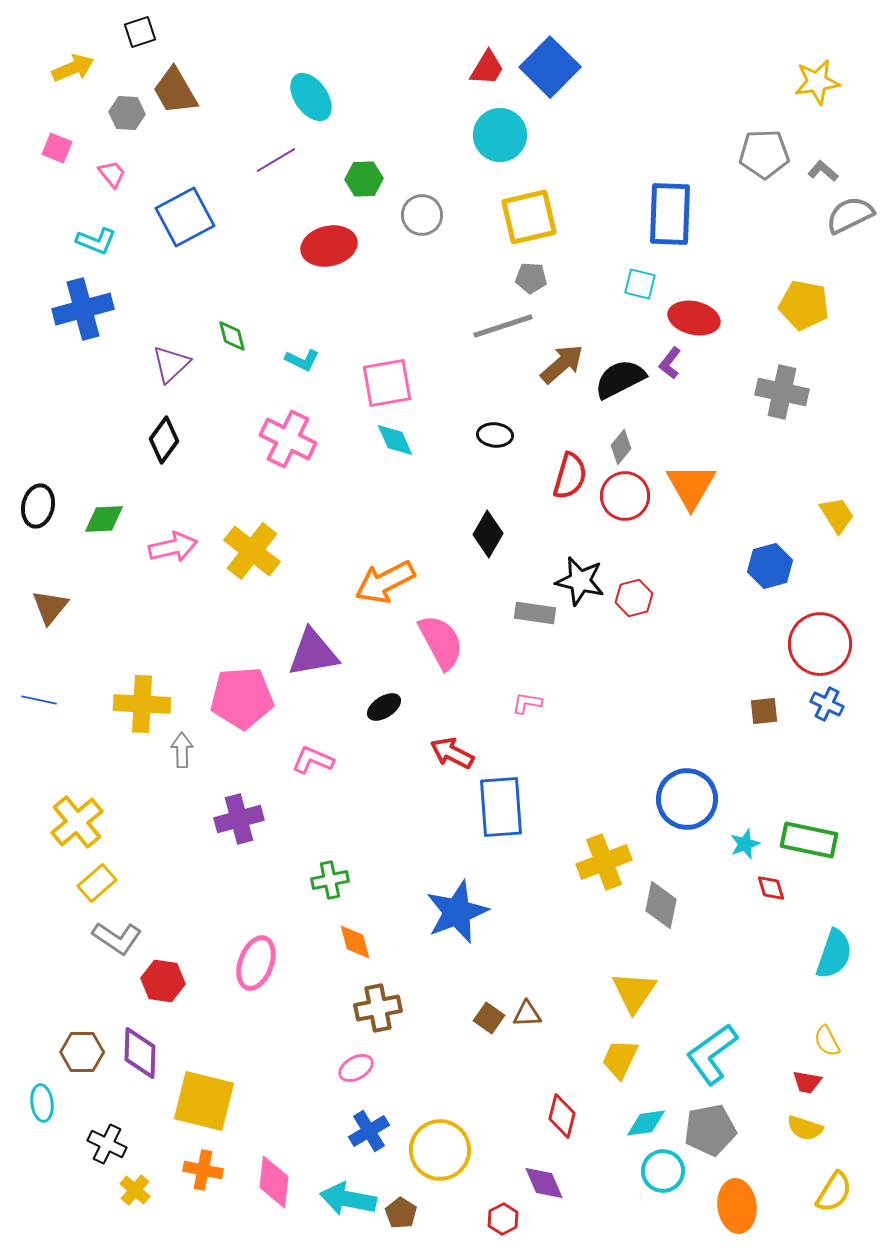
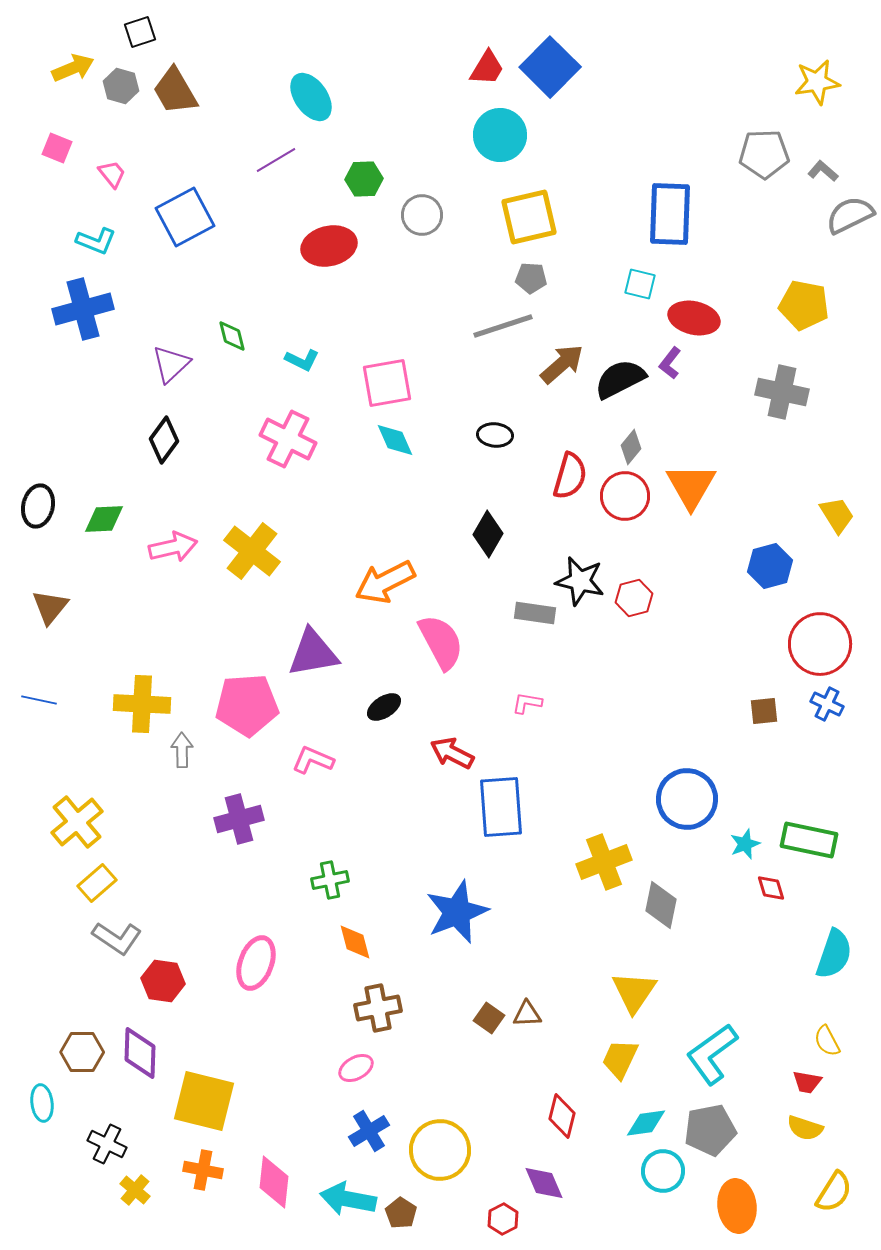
gray hexagon at (127, 113): moved 6 px left, 27 px up; rotated 12 degrees clockwise
gray diamond at (621, 447): moved 10 px right
pink pentagon at (242, 698): moved 5 px right, 7 px down
